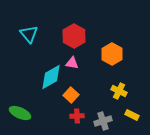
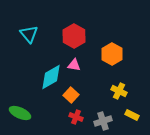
pink triangle: moved 2 px right, 2 px down
red cross: moved 1 px left, 1 px down; rotated 24 degrees clockwise
